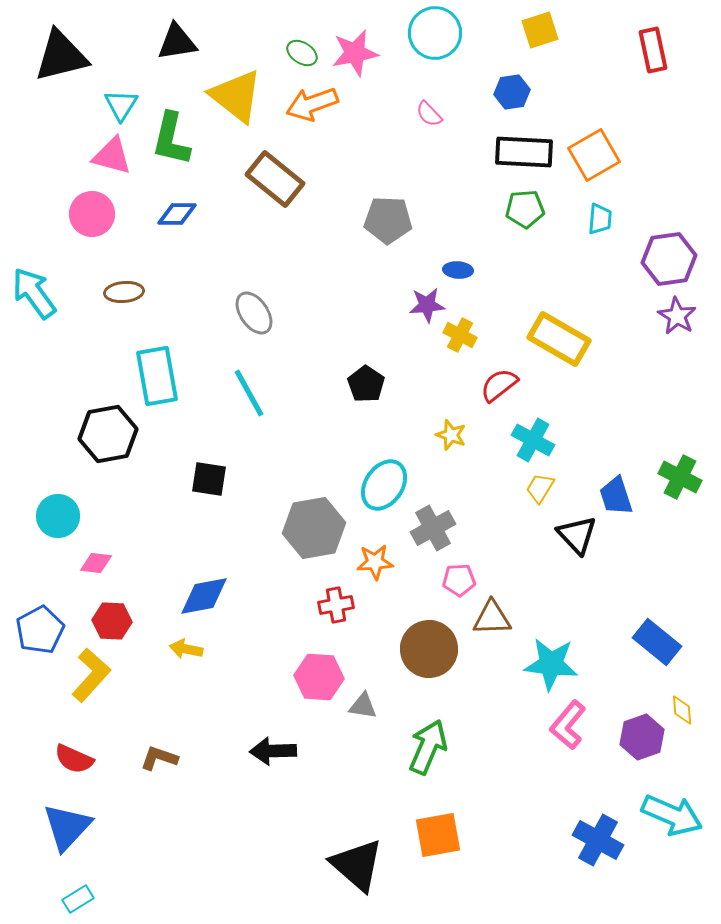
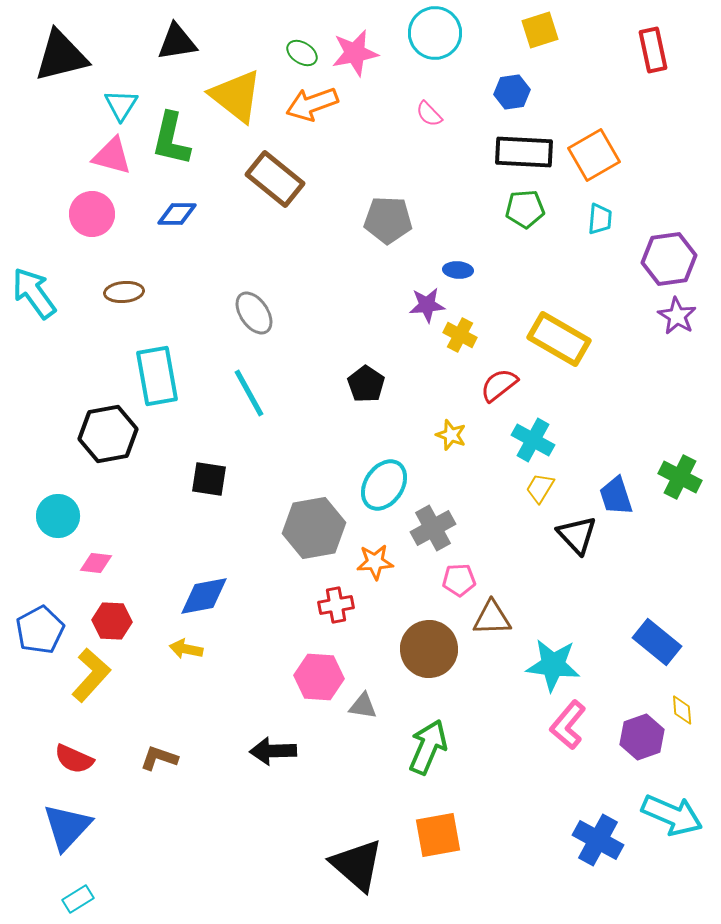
cyan star at (551, 664): moved 2 px right, 1 px down
